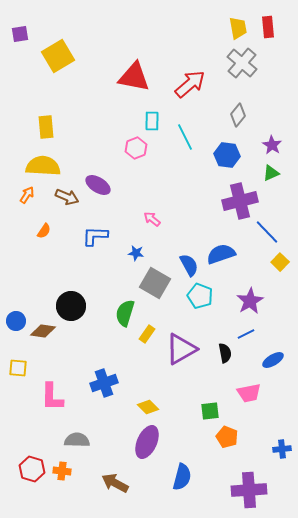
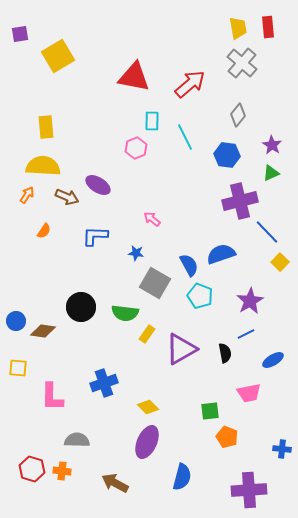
black circle at (71, 306): moved 10 px right, 1 px down
green semicircle at (125, 313): rotated 100 degrees counterclockwise
blue cross at (282, 449): rotated 12 degrees clockwise
